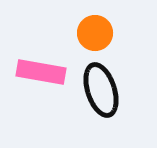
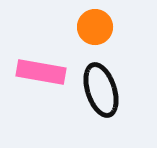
orange circle: moved 6 px up
